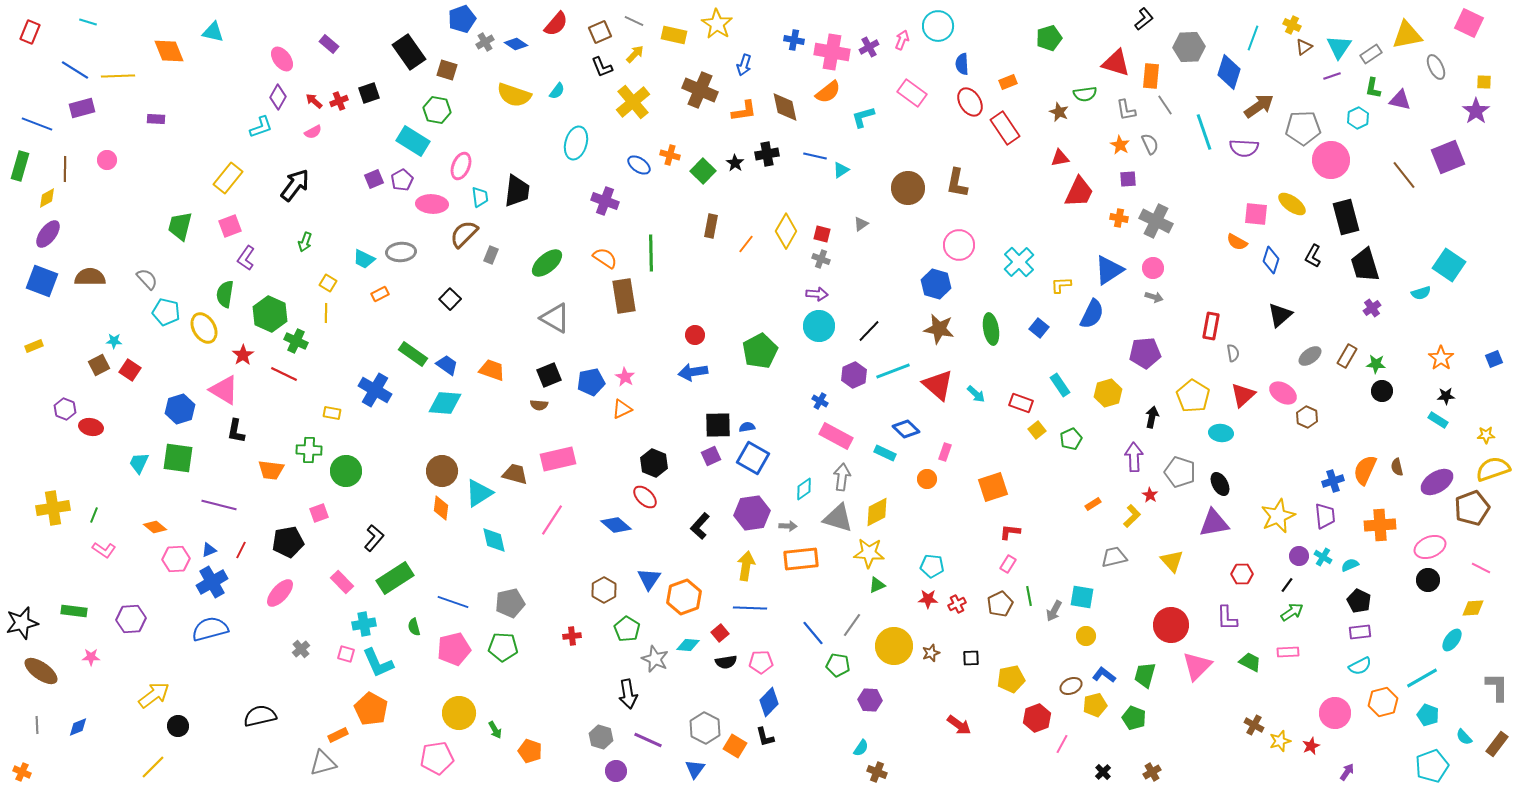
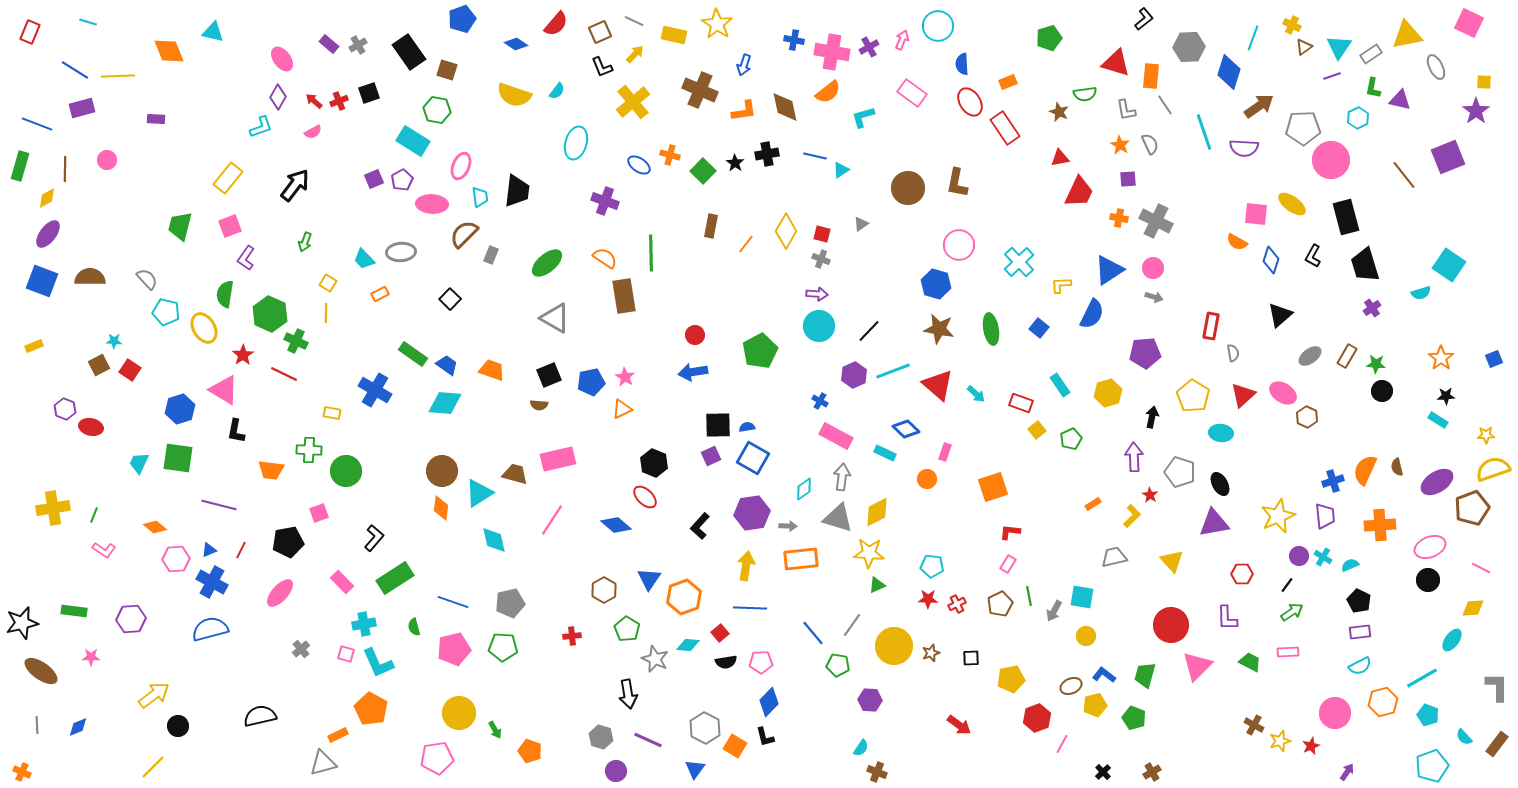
gray cross at (485, 42): moved 127 px left, 3 px down
cyan trapezoid at (364, 259): rotated 20 degrees clockwise
blue cross at (212, 582): rotated 32 degrees counterclockwise
